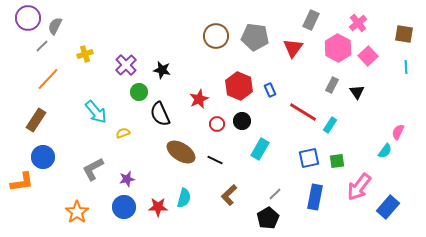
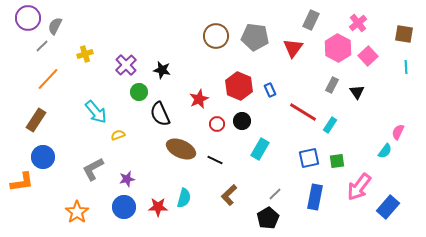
yellow semicircle at (123, 133): moved 5 px left, 2 px down
brown ellipse at (181, 152): moved 3 px up; rotated 8 degrees counterclockwise
